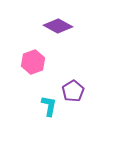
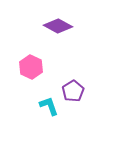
pink hexagon: moved 2 px left, 5 px down; rotated 15 degrees counterclockwise
cyan L-shape: rotated 30 degrees counterclockwise
